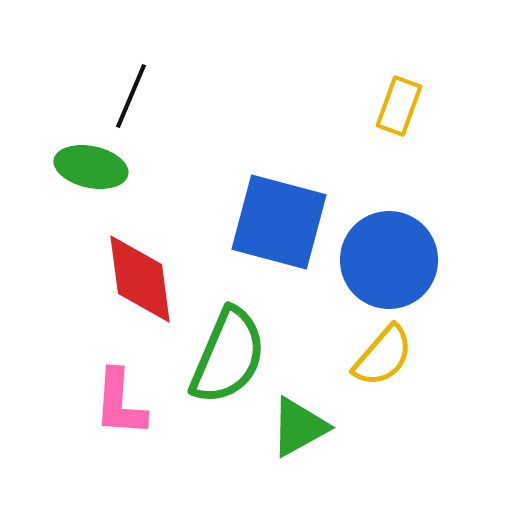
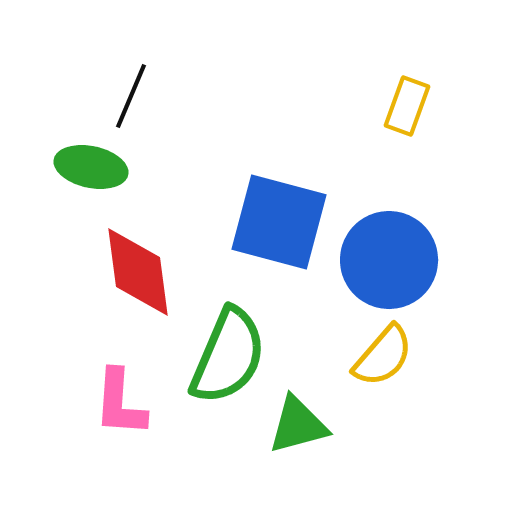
yellow rectangle: moved 8 px right
red diamond: moved 2 px left, 7 px up
green triangle: moved 1 px left, 2 px up; rotated 14 degrees clockwise
